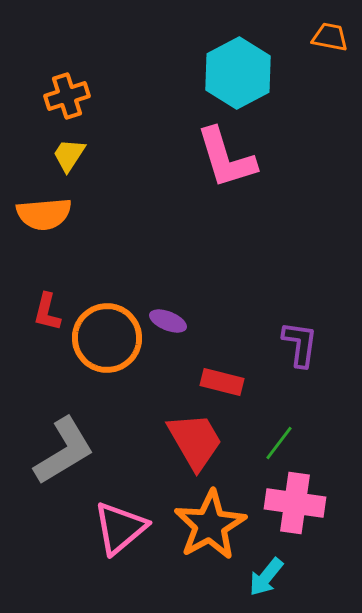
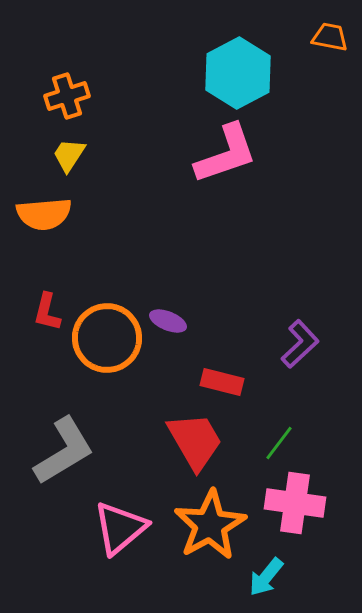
pink L-shape: moved 4 px up; rotated 92 degrees counterclockwise
purple L-shape: rotated 39 degrees clockwise
